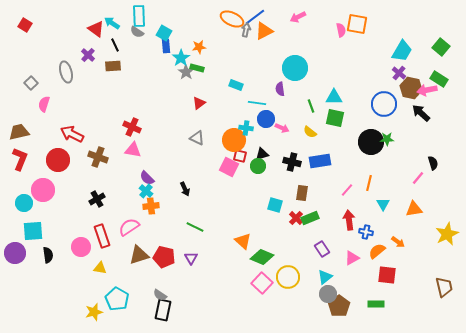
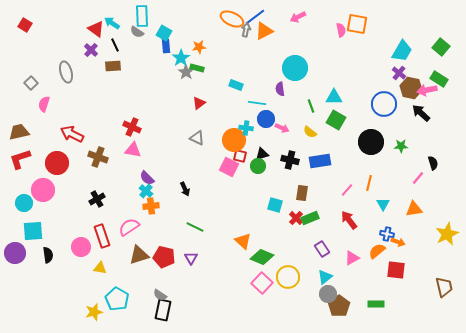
cyan rectangle at (139, 16): moved 3 px right
purple cross at (88, 55): moved 3 px right, 5 px up
green square at (335, 118): moved 1 px right, 2 px down; rotated 18 degrees clockwise
green star at (387, 139): moved 14 px right, 7 px down
red L-shape at (20, 159): rotated 130 degrees counterclockwise
red circle at (58, 160): moved 1 px left, 3 px down
black cross at (292, 162): moved 2 px left, 2 px up
red arrow at (349, 220): rotated 30 degrees counterclockwise
blue cross at (366, 232): moved 21 px right, 2 px down
orange arrow at (398, 242): rotated 16 degrees counterclockwise
red square at (387, 275): moved 9 px right, 5 px up
